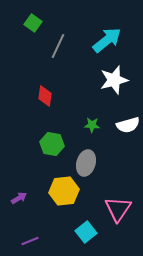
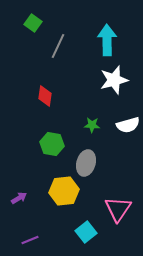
cyan arrow: rotated 52 degrees counterclockwise
purple line: moved 1 px up
